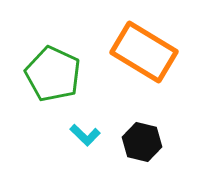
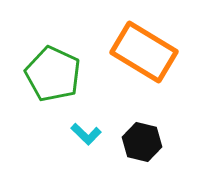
cyan L-shape: moved 1 px right, 1 px up
